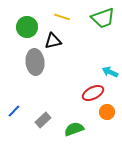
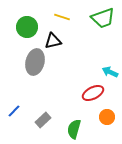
gray ellipse: rotated 20 degrees clockwise
orange circle: moved 5 px down
green semicircle: rotated 54 degrees counterclockwise
